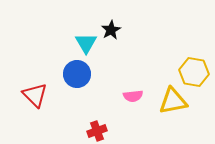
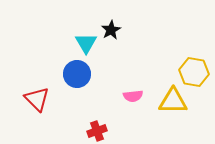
red triangle: moved 2 px right, 4 px down
yellow triangle: rotated 12 degrees clockwise
